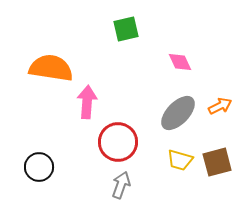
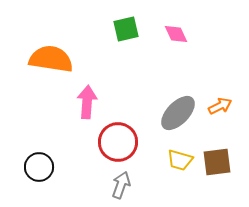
pink diamond: moved 4 px left, 28 px up
orange semicircle: moved 9 px up
brown square: rotated 8 degrees clockwise
